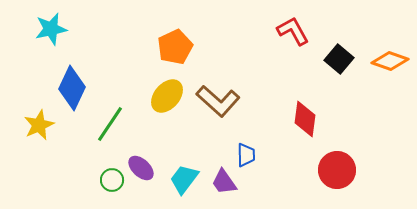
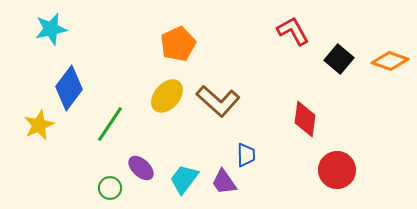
orange pentagon: moved 3 px right, 3 px up
blue diamond: moved 3 px left; rotated 12 degrees clockwise
green circle: moved 2 px left, 8 px down
